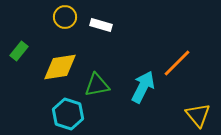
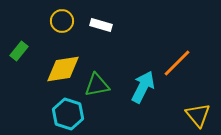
yellow circle: moved 3 px left, 4 px down
yellow diamond: moved 3 px right, 2 px down
